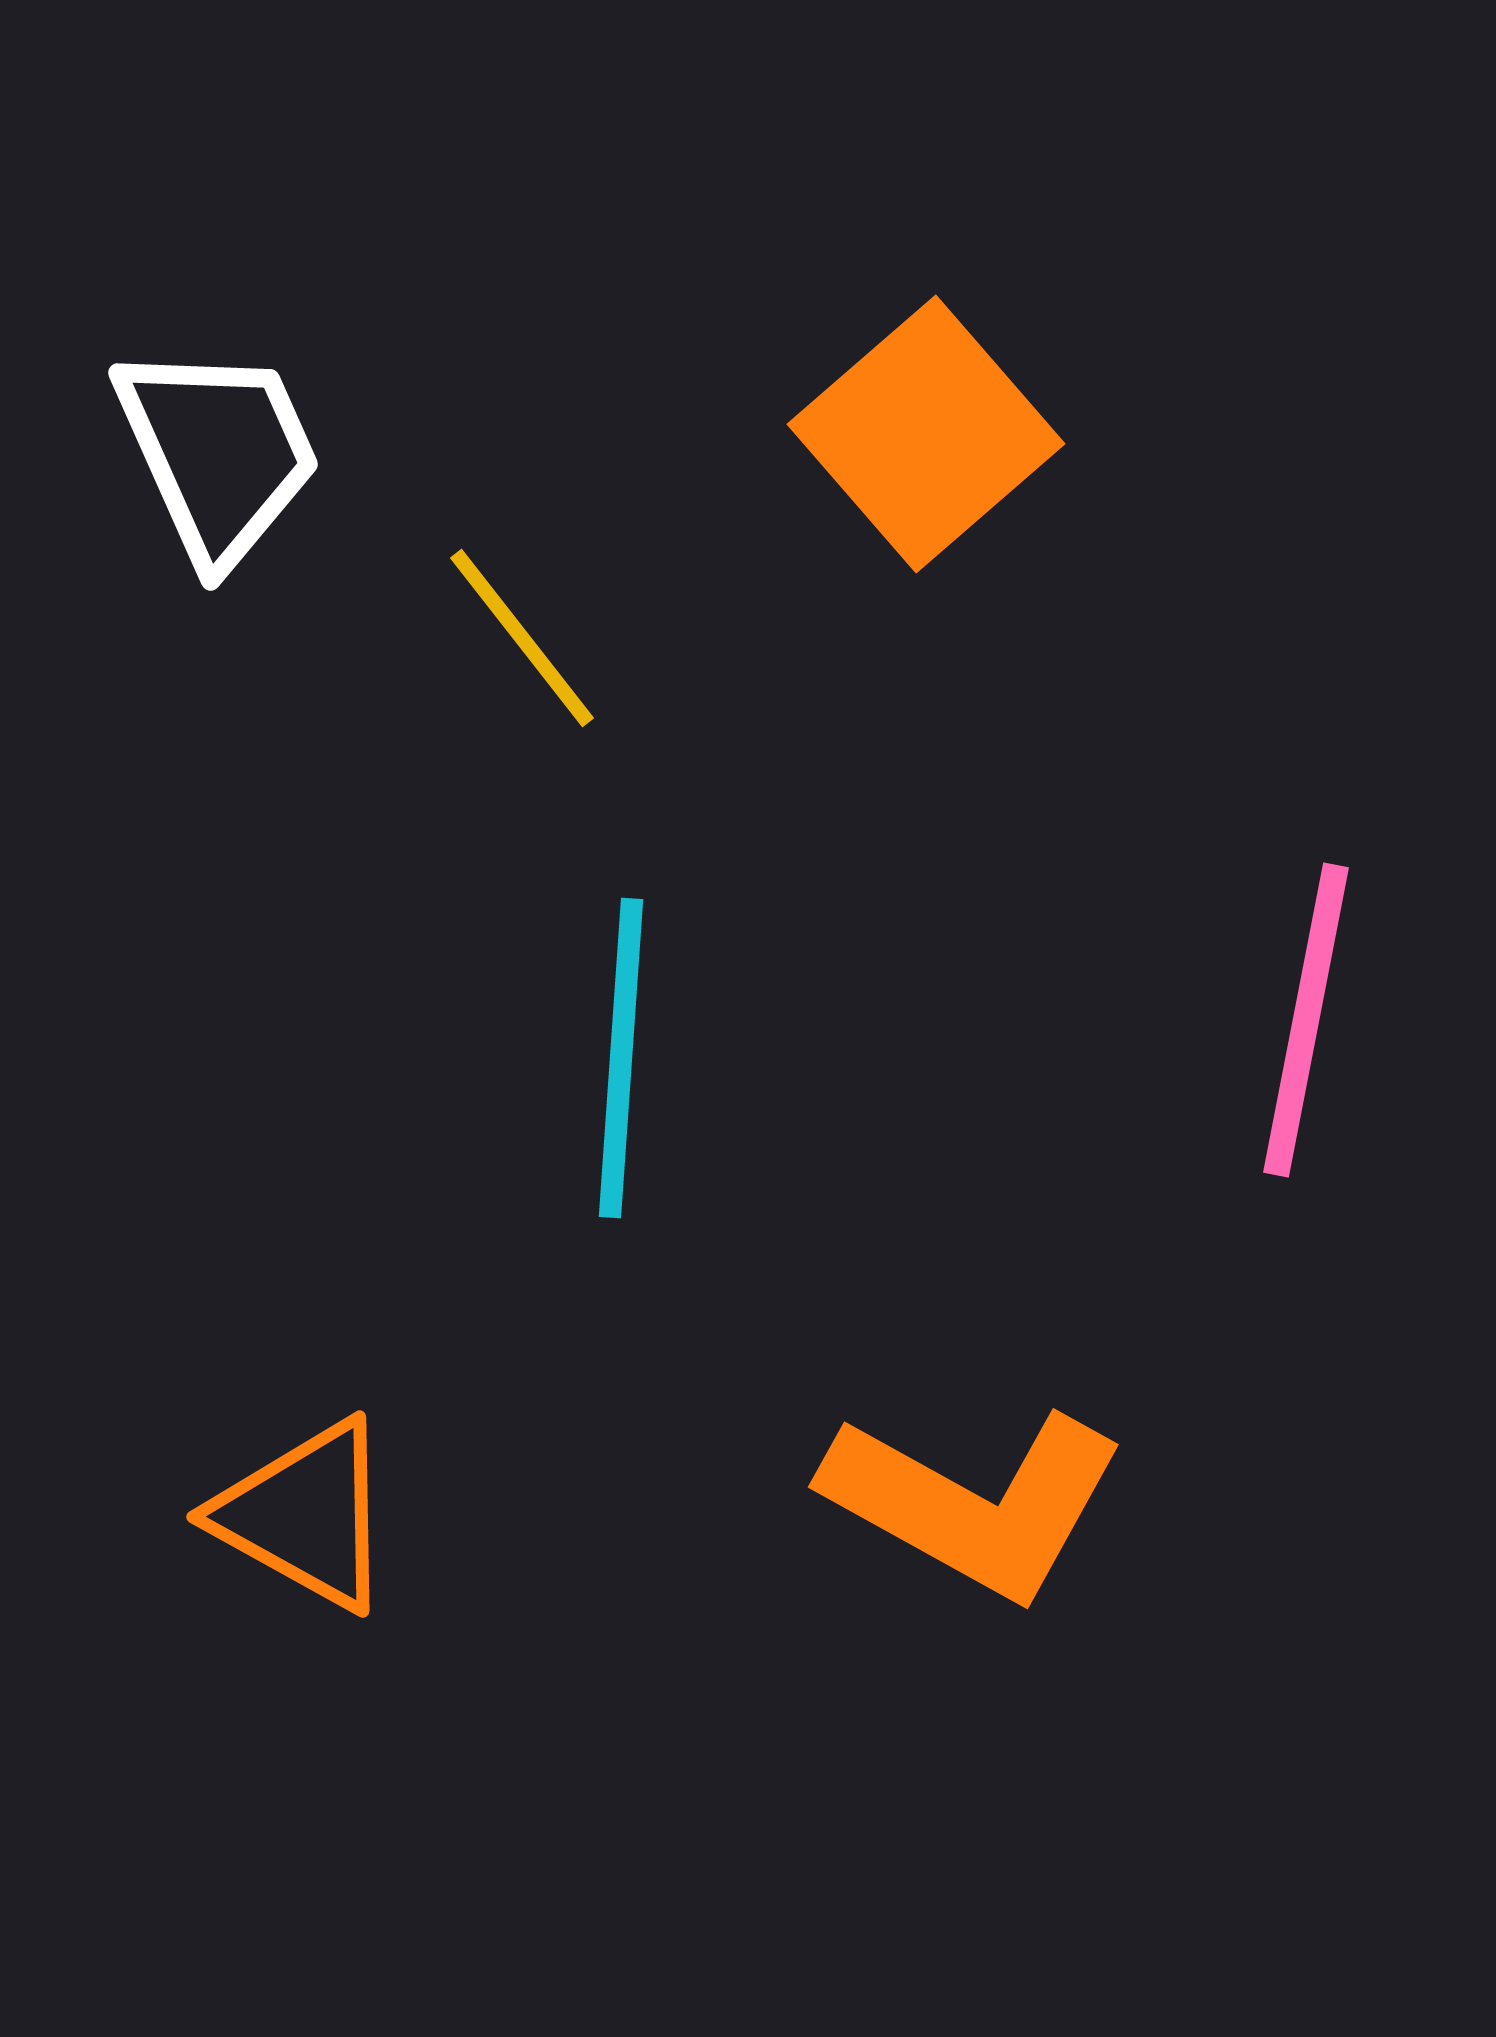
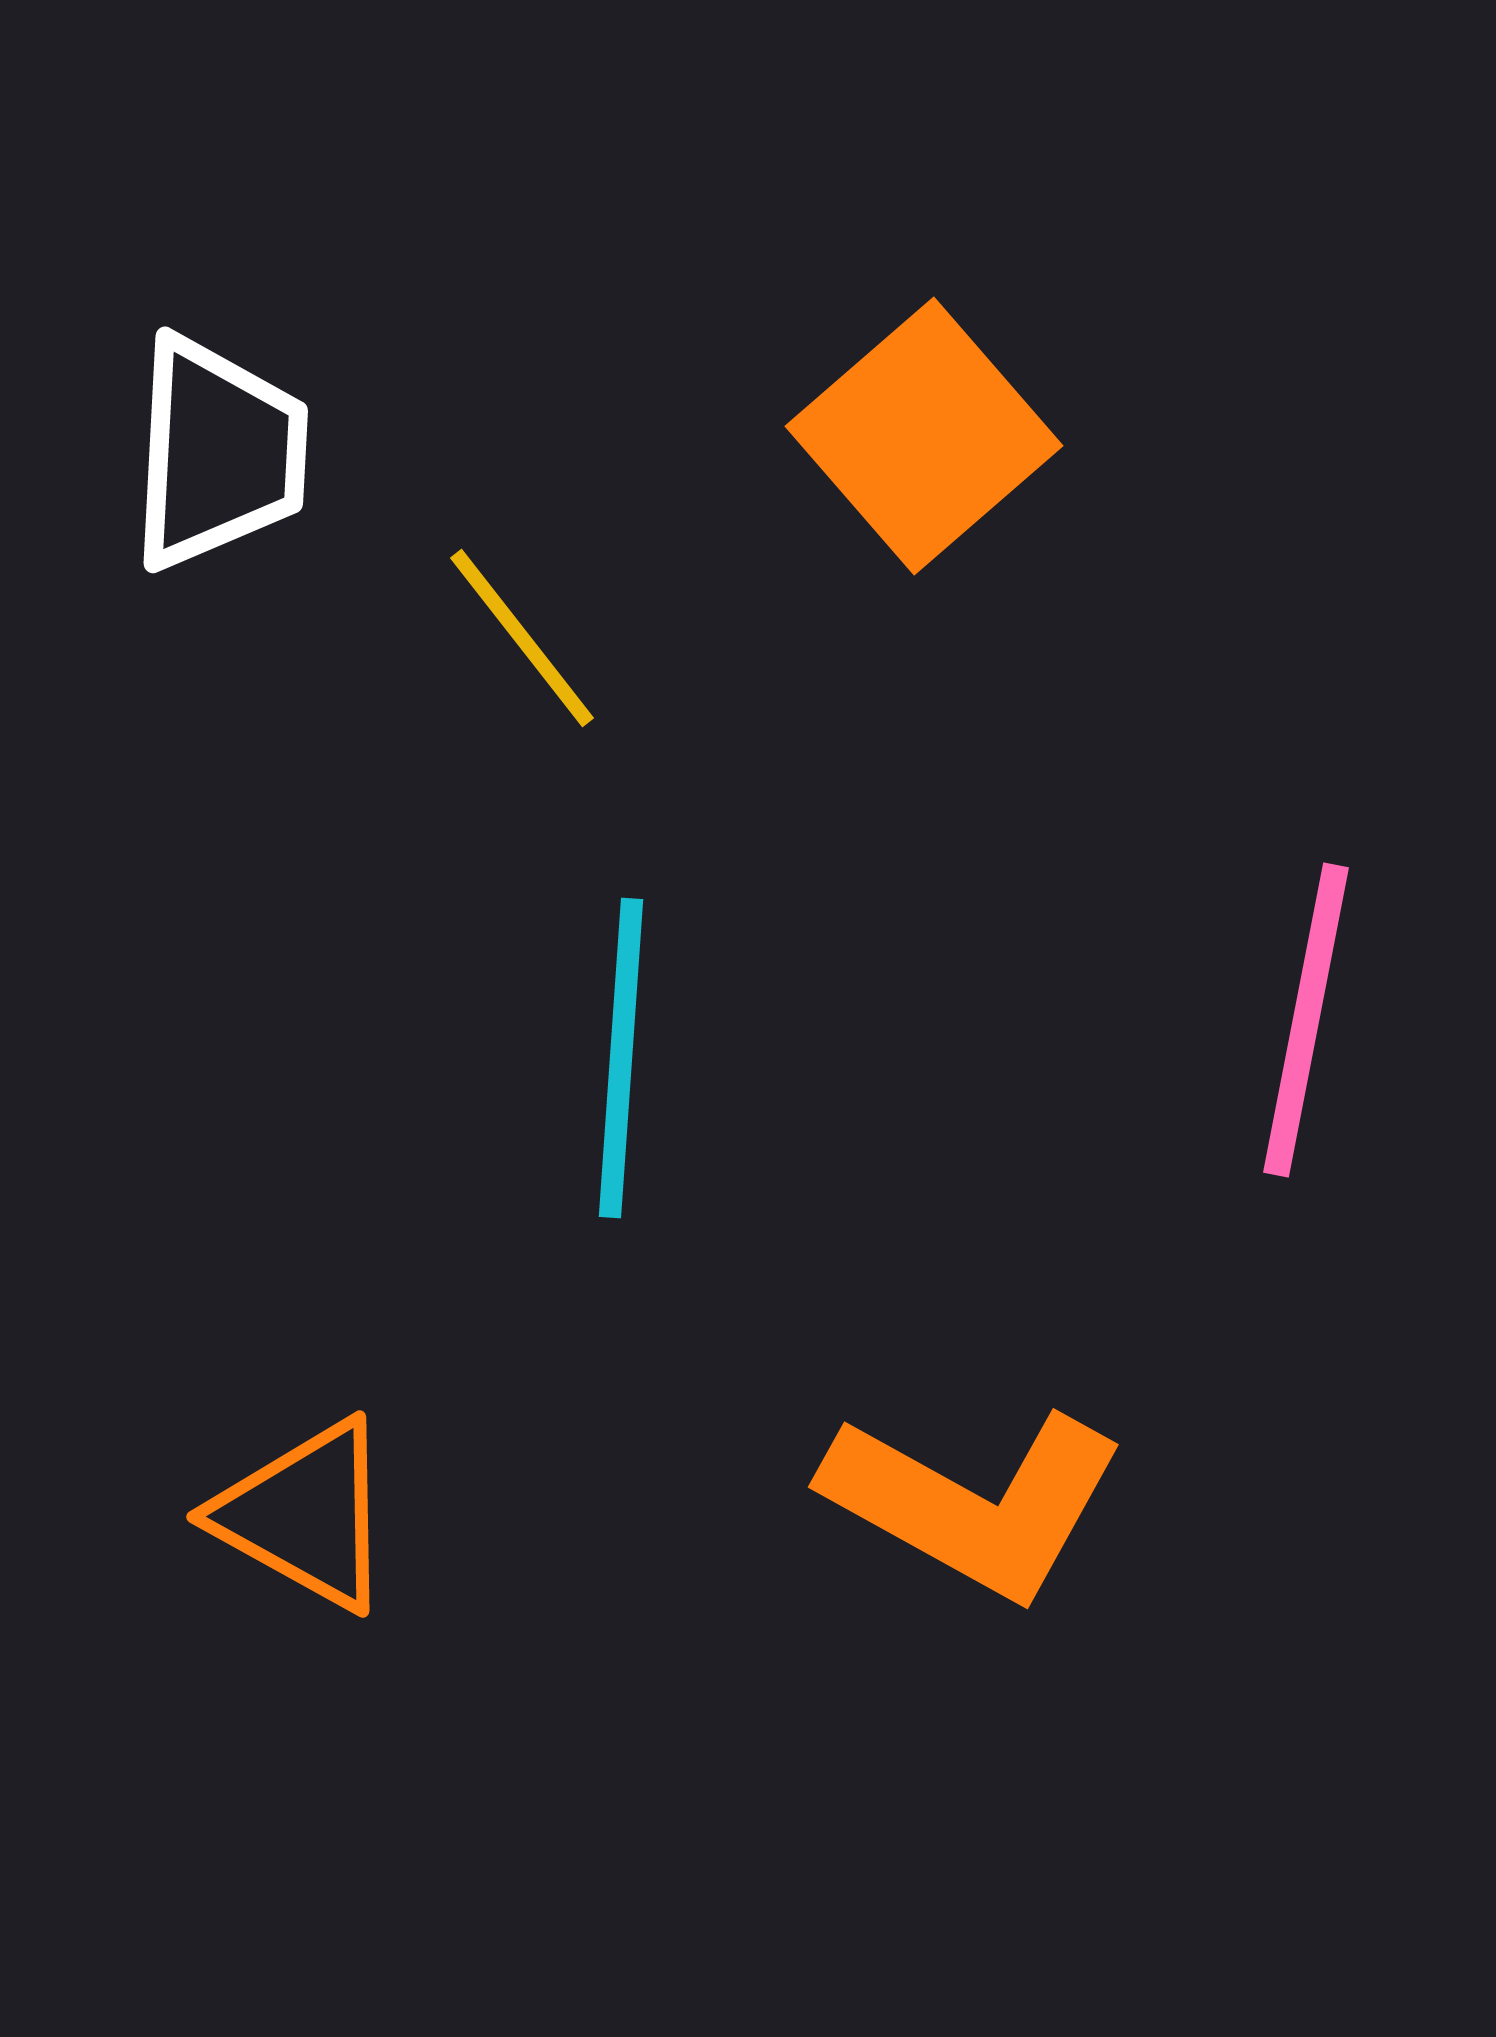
orange square: moved 2 px left, 2 px down
white trapezoid: rotated 27 degrees clockwise
